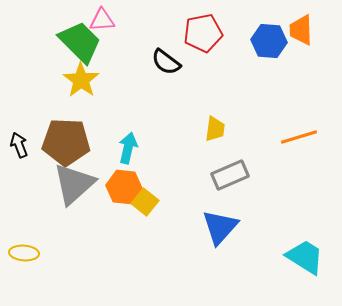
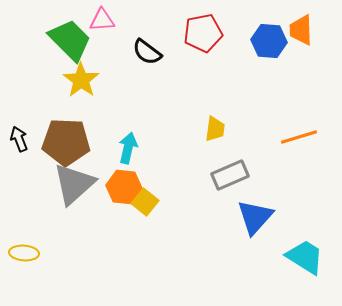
green trapezoid: moved 10 px left, 2 px up
black semicircle: moved 19 px left, 10 px up
black arrow: moved 6 px up
blue triangle: moved 35 px right, 10 px up
